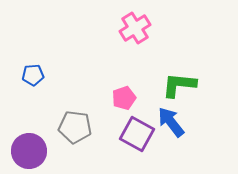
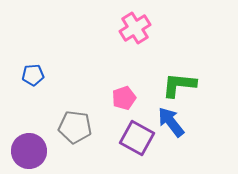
purple square: moved 4 px down
